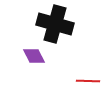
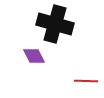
red line: moved 2 px left
